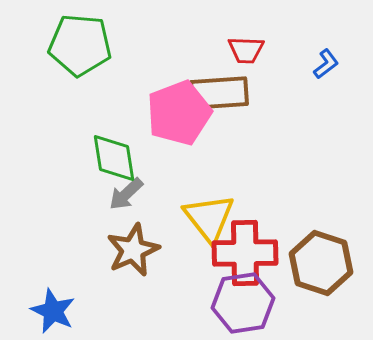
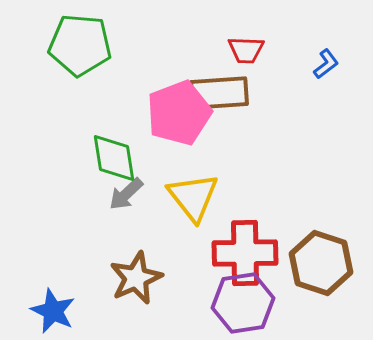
yellow triangle: moved 16 px left, 21 px up
brown star: moved 3 px right, 28 px down
